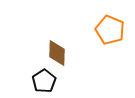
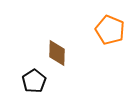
black pentagon: moved 10 px left
